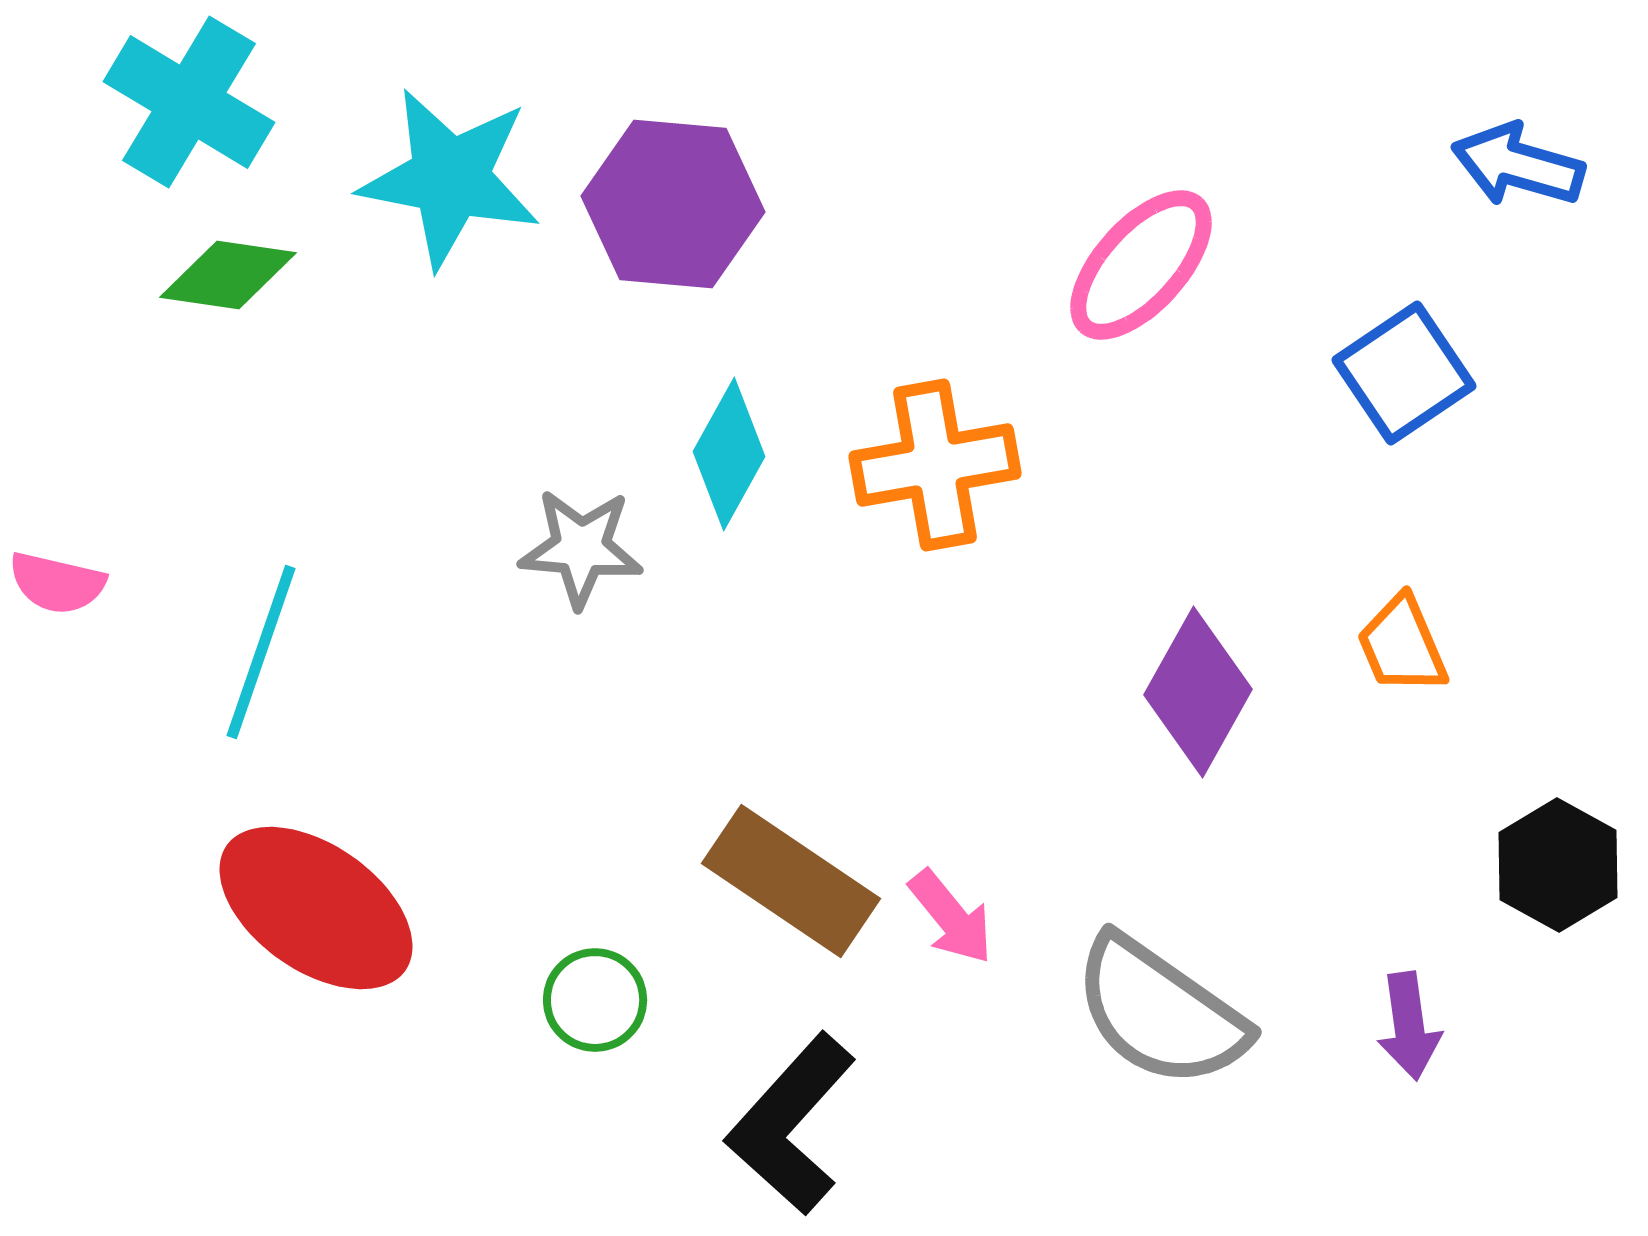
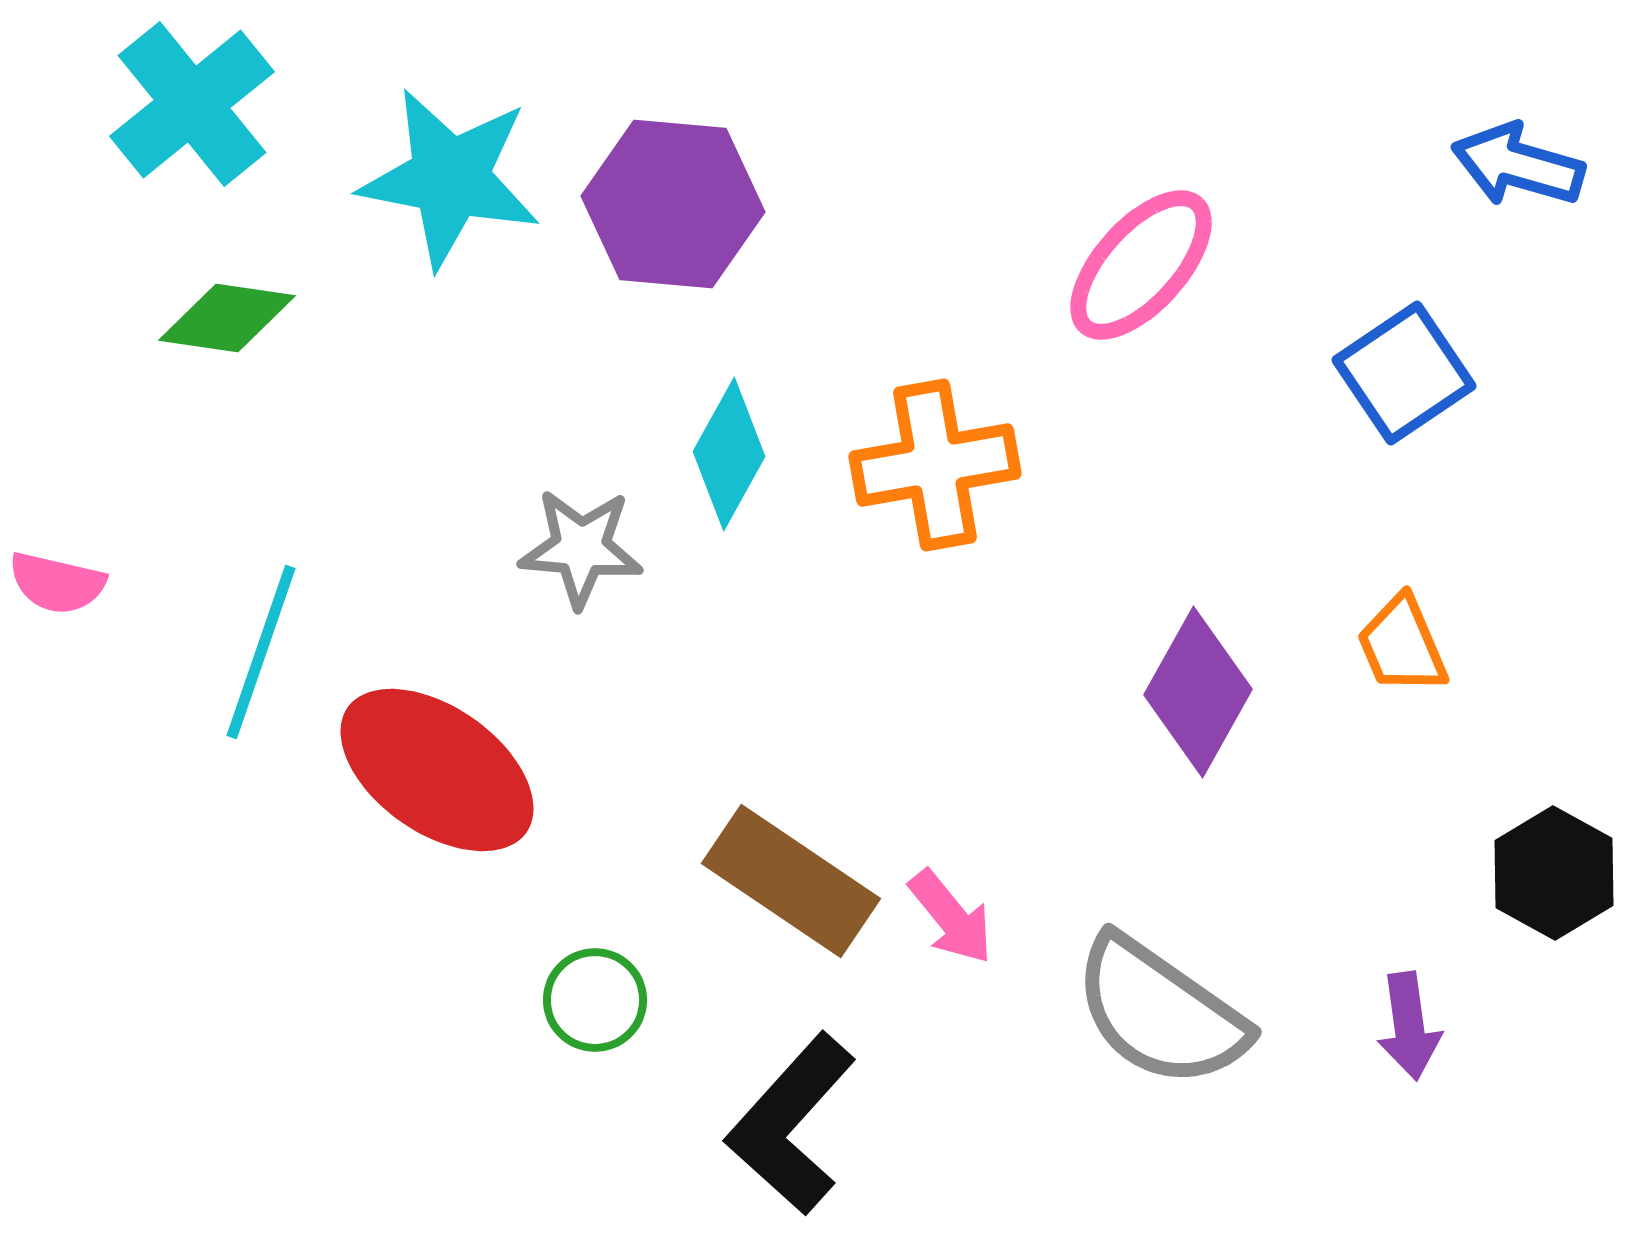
cyan cross: moved 3 px right, 2 px down; rotated 20 degrees clockwise
green diamond: moved 1 px left, 43 px down
black hexagon: moved 4 px left, 8 px down
red ellipse: moved 121 px right, 138 px up
